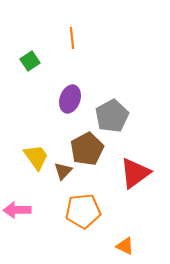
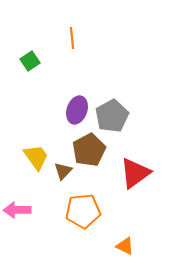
purple ellipse: moved 7 px right, 11 px down
brown pentagon: moved 2 px right, 1 px down
